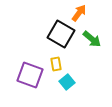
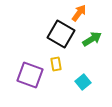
green arrow: rotated 72 degrees counterclockwise
cyan square: moved 16 px right
